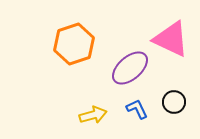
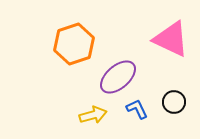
purple ellipse: moved 12 px left, 9 px down
